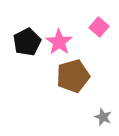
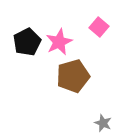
pink star: rotated 12 degrees clockwise
gray star: moved 6 px down
